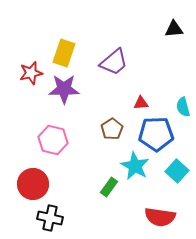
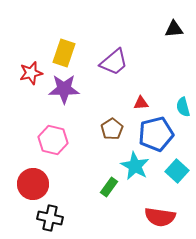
blue pentagon: rotated 12 degrees counterclockwise
